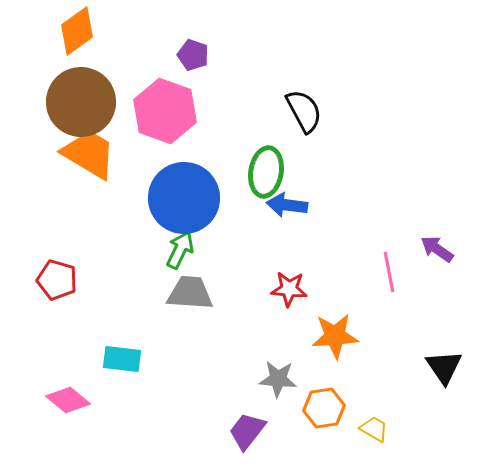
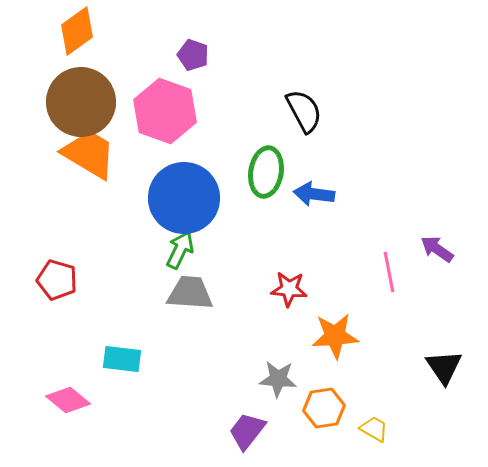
blue arrow: moved 27 px right, 11 px up
